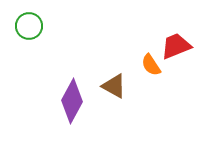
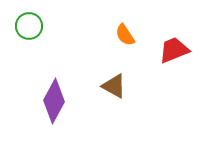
red trapezoid: moved 2 px left, 4 px down
orange semicircle: moved 26 px left, 30 px up
purple diamond: moved 18 px left
